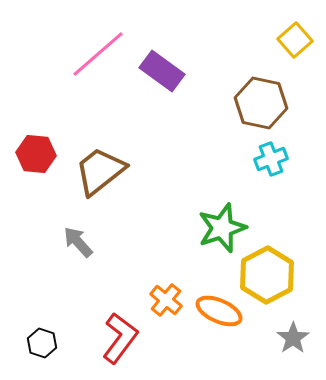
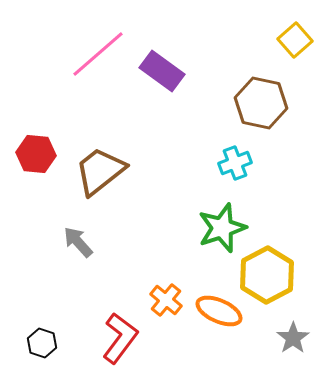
cyan cross: moved 36 px left, 4 px down
